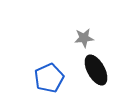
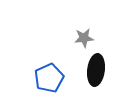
black ellipse: rotated 36 degrees clockwise
